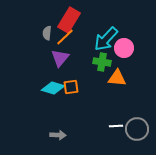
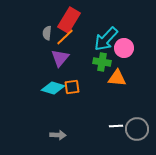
orange square: moved 1 px right
